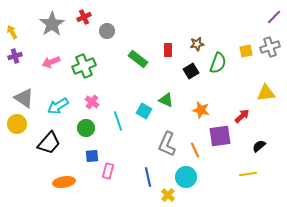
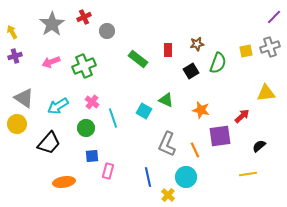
cyan line: moved 5 px left, 3 px up
